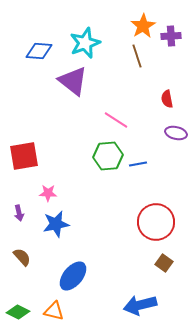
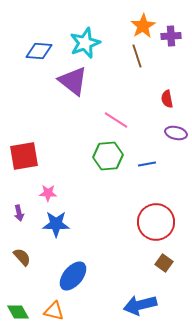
blue line: moved 9 px right
blue star: rotated 12 degrees clockwise
green diamond: rotated 35 degrees clockwise
